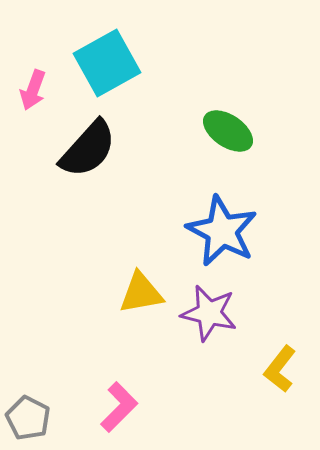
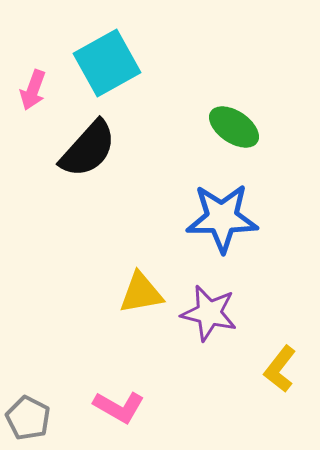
green ellipse: moved 6 px right, 4 px up
blue star: moved 13 px up; rotated 28 degrees counterclockwise
pink L-shape: rotated 75 degrees clockwise
